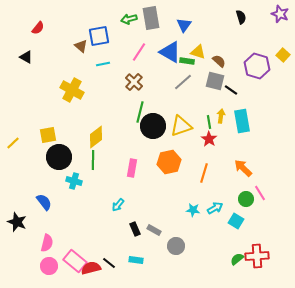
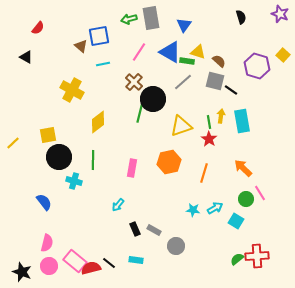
black circle at (153, 126): moved 27 px up
yellow diamond at (96, 137): moved 2 px right, 15 px up
black star at (17, 222): moved 5 px right, 50 px down
